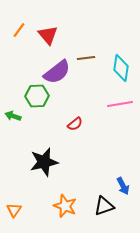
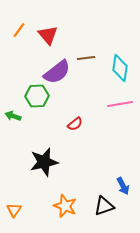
cyan diamond: moved 1 px left
